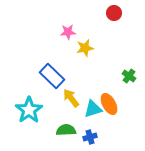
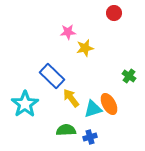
cyan star: moved 4 px left, 6 px up
